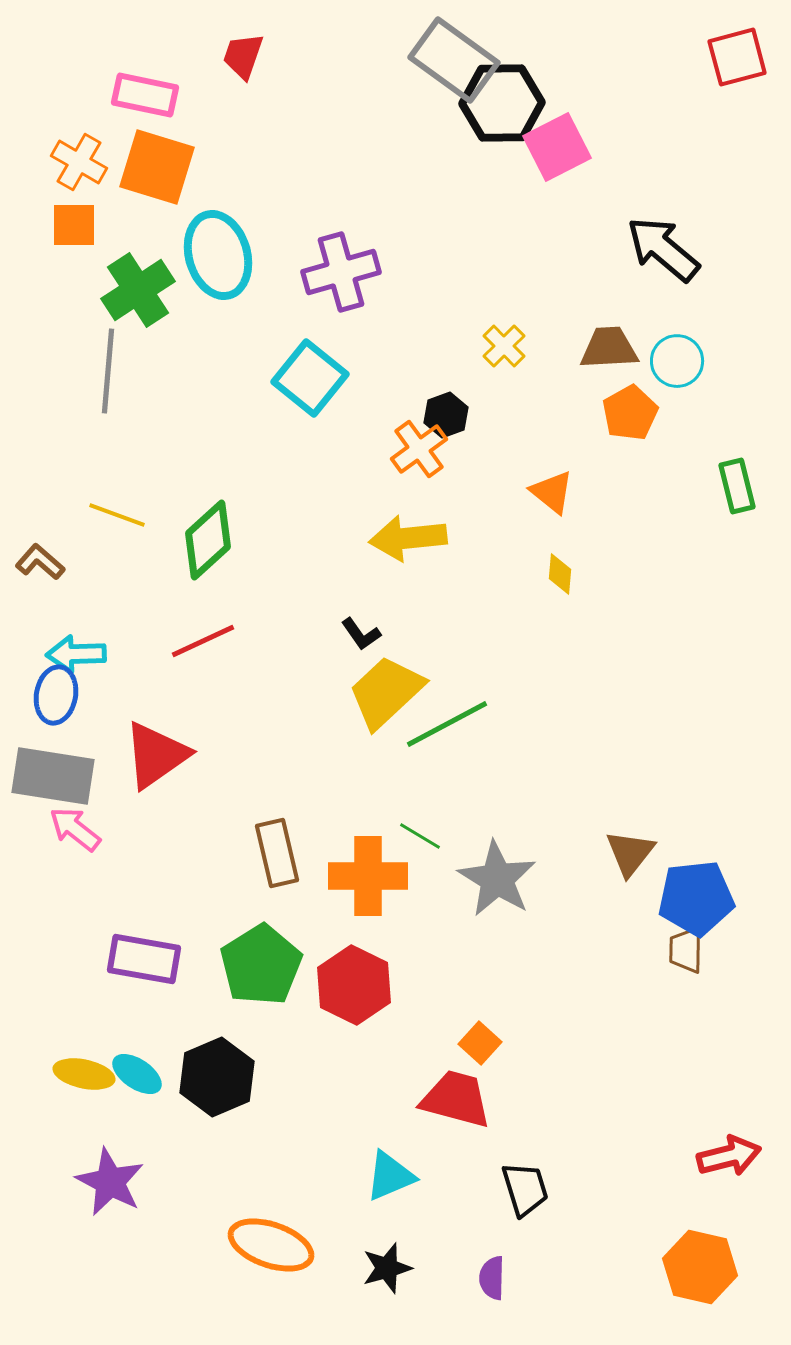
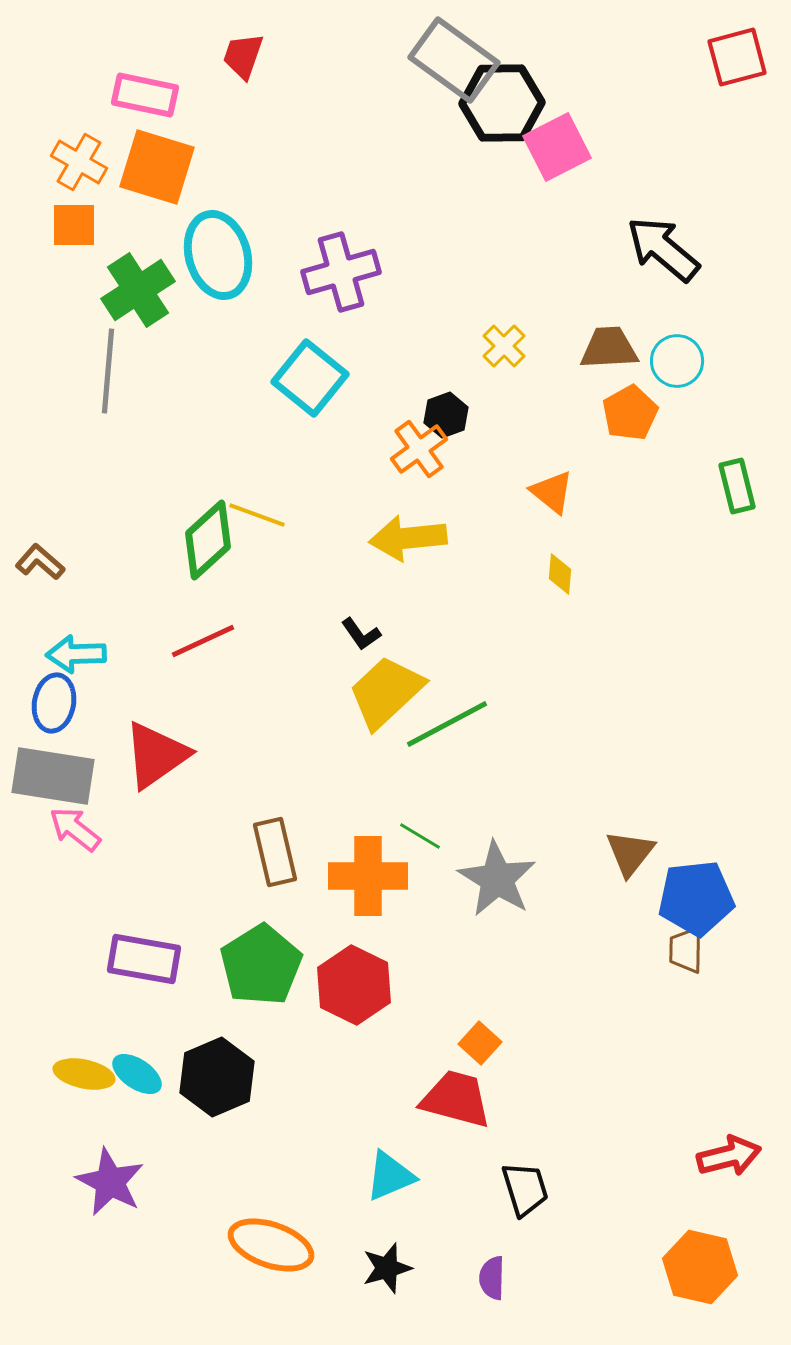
yellow line at (117, 515): moved 140 px right
blue ellipse at (56, 695): moved 2 px left, 8 px down
brown rectangle at (277, 853): moved 2 px left, 1 px up
